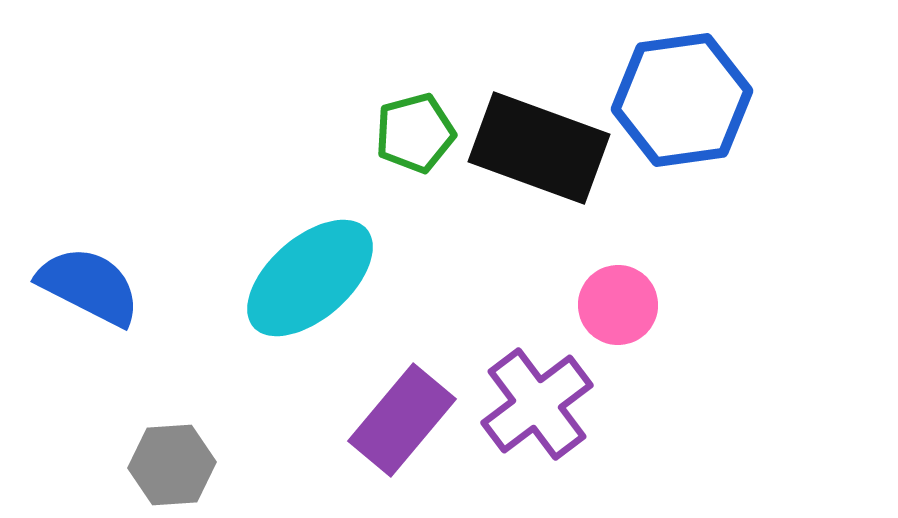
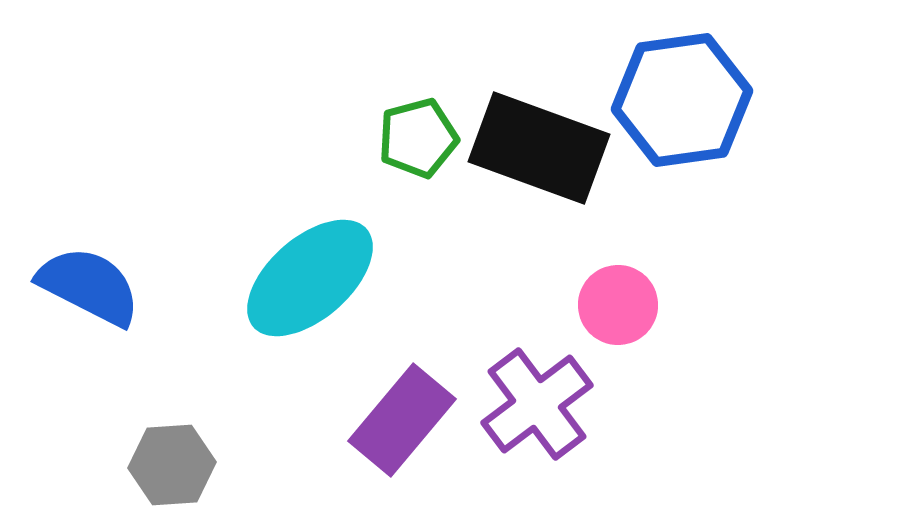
green pentagon: moved 3 px right, 5 px down
